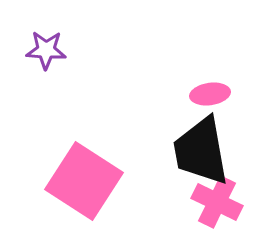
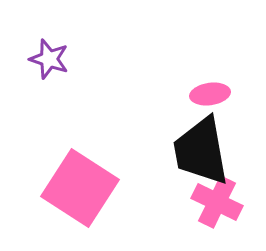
purple star: moved 3 px right, 9 px down; rotated 15 degrees clockwise
pink square: moved 4 px left, 7 px down
